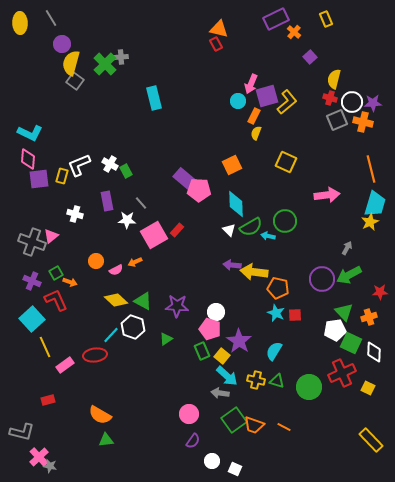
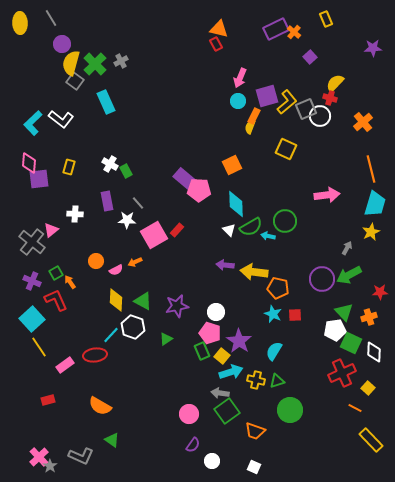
purple rectangle at (276, 19): moved 10 px down
gray cross at (121, 57): moved 4 px down; rotated 24 degrees counterclockwise
green cross at (105, 64): moved 10 px left
yellow semicircle at (334, 79): moved 1 px right, 4 px down; rotated 30 degrees clockwise
pink arrow at (251, 84): moved 11 px left, 6 px up
cyan rectangle at (154, 98): moved 48 px left, 4 px down; rotated 10 degrees counterclockwise
white circle at (352, 102): moved 32 px left, 14 px down
purple star at (373, 103): moved 55 px up
gray square at (337, 120): moved 31 px left, 11 px up
orange cross at (363, 122): rotated 36 degrees clockwise
cyan L-shape at (30, 133): moved 3 px right, 10 px up; rotated 110 degrees clockwise
yellow semicircle at (256, 133): moved 6 px left, 6 px up
pink diamond at (28, 159): moved 1 px right, 4 px down
yellow square at (286, 162): moved 13 px up
white L-shape at (79, 165): moved 18 px left, 46 px up; rotated 120 degrees counterclockwise
yellow rectangle at (62, 176): moved 7 px right, 9 px up
gray line at (141, 203): moved 3 px left
white cross at (75, 214): rotated 14 degrees counterclockwise
yellow star at (370, 222): moved 1 px right, 10 px down
pink triangle at (51, 236): moved 6 px up
gray cross at (32, 242): rotated 20 degrees clockwise
purple arrow at (232, 265): moved 7 px left
orange arrow at (70, 282): rotated 144 degrees counterclockwise
yellow diamond at (116, 300): rotated 50 degrees clockwise
purple star at (177, 306): rotated 15 degrees counterclockwise
cyan star at (276, 313): moved 3 px left, 1 px down
pink pentagon at (210, 329): moved 4 px down
yellow line at (45, 347): moved 6 px left; rotated 10 degrees counterclockwise
cyan arrow at (227, 376): moved 4 px right, 4 px up; rotated 60 degrees counterclockwise
green triangle at (277, 381): rotated 35 degrees counterclockwise
green circle at (309, 387): moved 19 px left, 23 px down
yellow square at (368, 388): rotated 16 degrees clockwise
orange semicircle at (100, 415): moved 9 px up
green square at (234, 420): moved 7 px left, 9 px up
orange trapezoid at (254, 425): moved 1 px right, 6 px down
orange line at (284, 427): moved 71 px right, 19 px up
gray L-shape at (22, 432): moved 59 px right, 24 px down; rotated 10 degrees clockwise
green triangle at (106, 440): moved 6 px right; rotated 42 degrees clockwise
purple semicircle at (193, 441): moved 4 px down
gray star at (50, 466): rotated 24 degrees clockwise
white square at (235, 469): moved 19 px right, 2 px up
